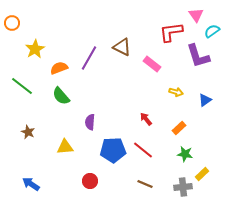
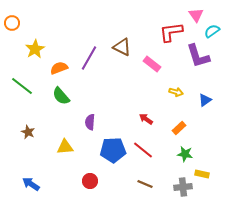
red arrow: rotated 16 degrees counterclockwise
yellow rectangle: rotated 56 degrees clockwise
